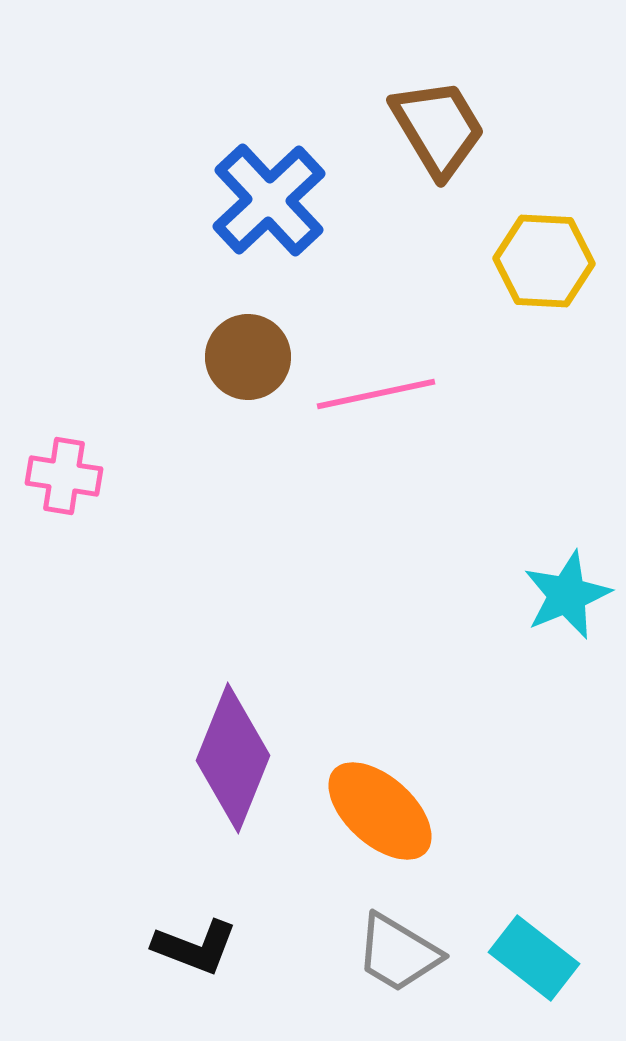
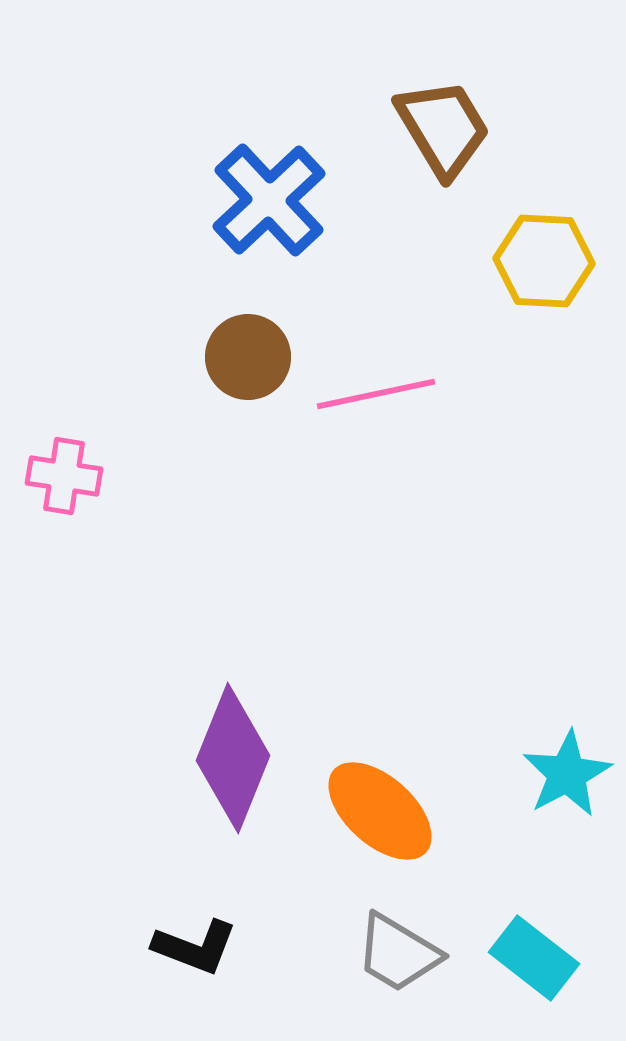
brown trapezoid: moved 5 px right
cyan star: moved 179 px down; rotated 6 degrees counterclockwise
